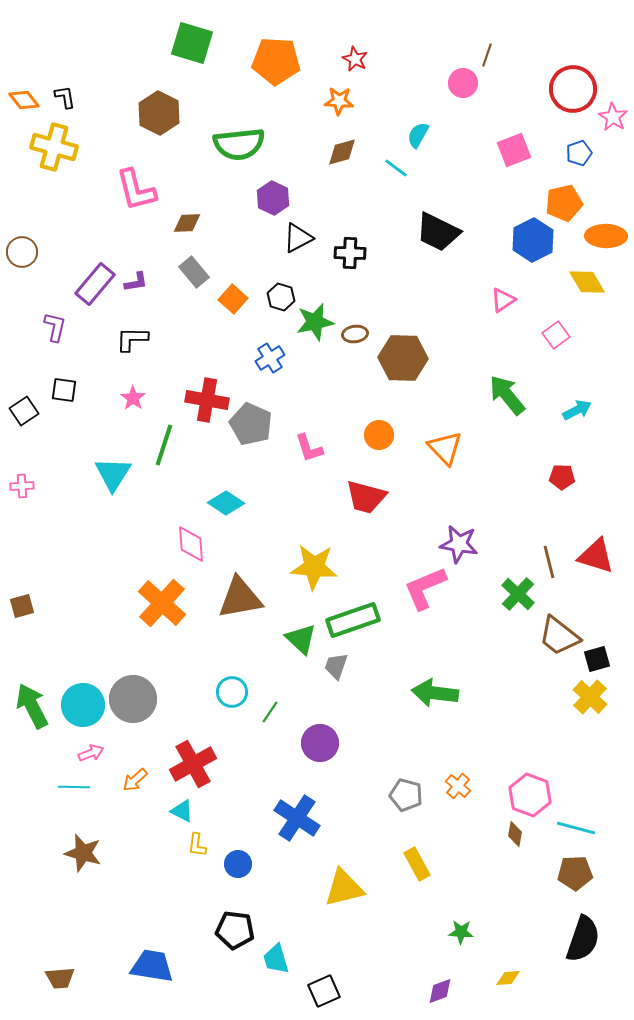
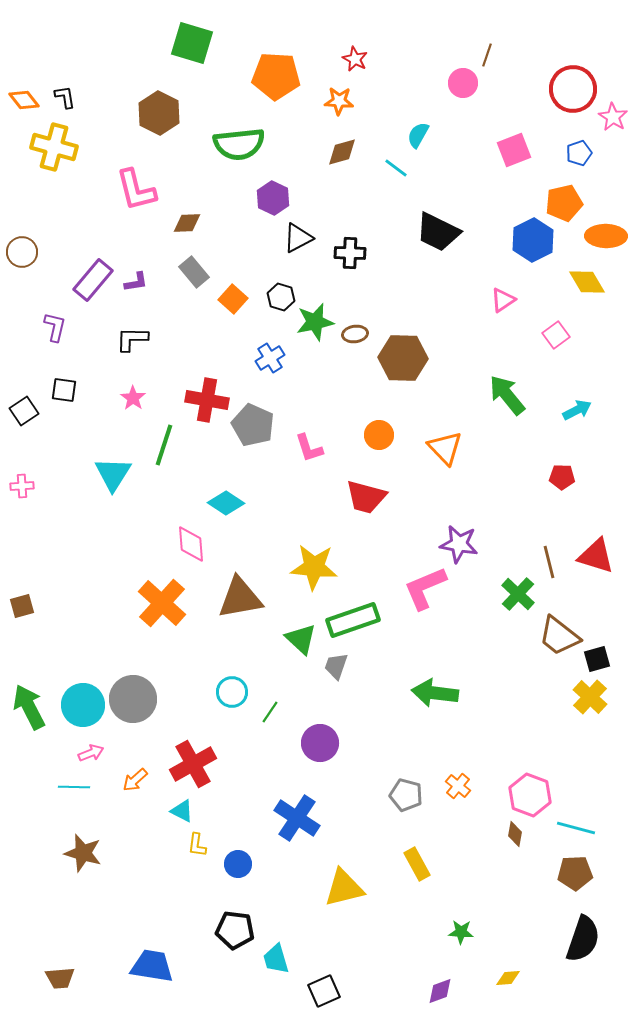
orange pentagon at (276, 61): moved 15 px down
purple rectangle at (95, 284): moved 2 px left, 4 px up
gray pentagon at (251, 424): moved 2 px right, 1 px down
green arrow at (32, 706): moved 3 px left, 1 px down
